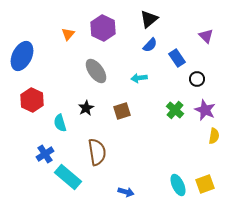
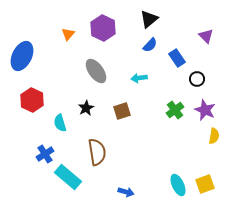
green cross: rotated 12 degrees clockwise
